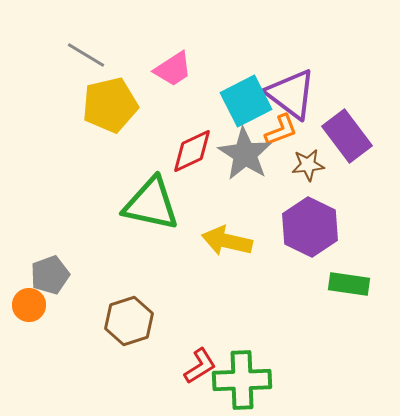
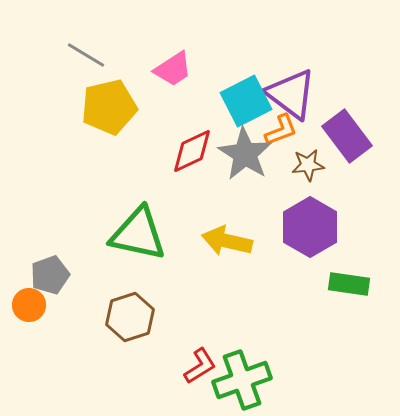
yellow pentagon: moved 1 px left, 2 px down
green triangle: moved 13 px left, 30 px down
purple hexagon: rotated 4 degrees clockwise
brown hexagon: moved 1 px right, 4 px up
green cross: rotated 18 degrees counterclockwise
